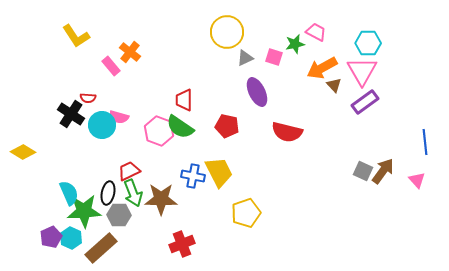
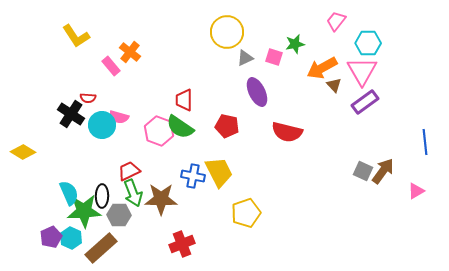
pink trapezoid at (316, 32): moved 20 px right, 11 px up; rotated 80 degrees counterclockwise
pink triangle at (417, 180): moved 1 px left, 11 px down; rotated 42 degrees clockwise
black ellipse at (108, 193): moved 6 px left, 3 px down; rotated 10 degrees counterclockwise
